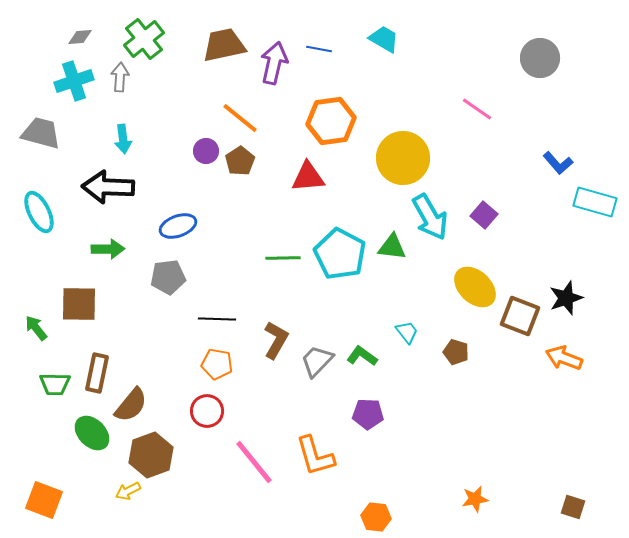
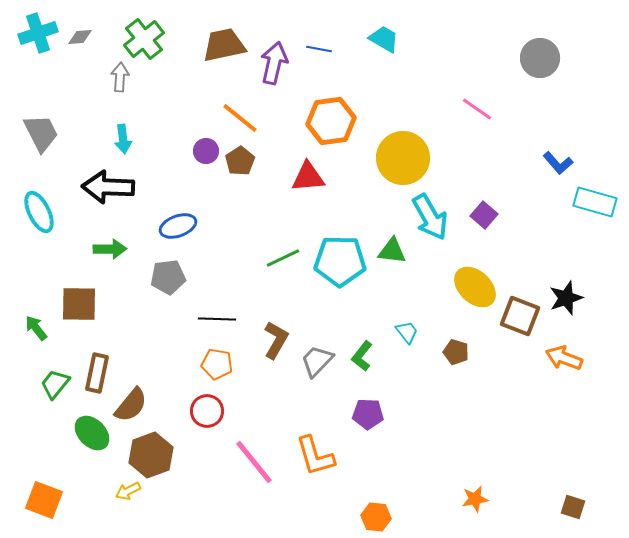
cyan cross at (74, 81): moved 36 px left, 48 px up
gray trapezoid at (41, 133): rotated 48 degrees clockwise
green triangle at (392, 247): moved 4 px down
green arrow at (108, 249): moved 2 px right
cyan pentagon at (340, 254): moved 7 px down; rotated 27 degrees counterclockwise
green line at (283, 258): rotated 24 degrees counterclockwise
green L-shape at (362, 356): rotated 88 degrees counterclockwise
green trapezoid at (55, 384): rotated 128 degrees clockwise
